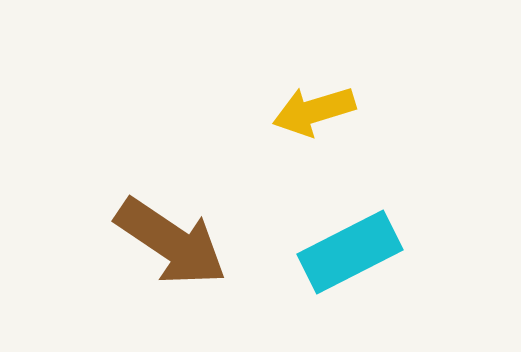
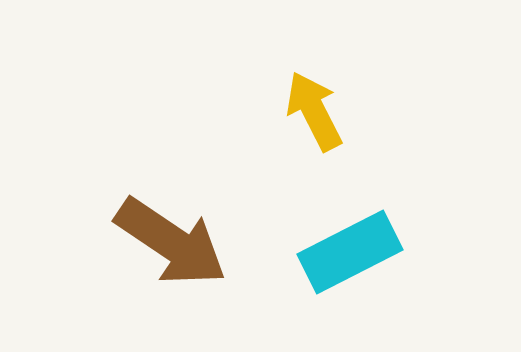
yellow arrow: rotated 80 degrees clockwise
